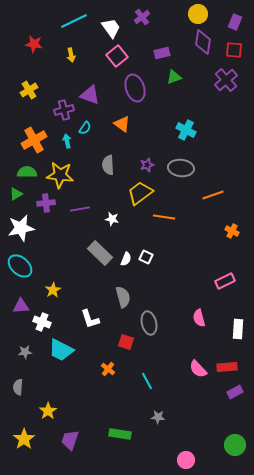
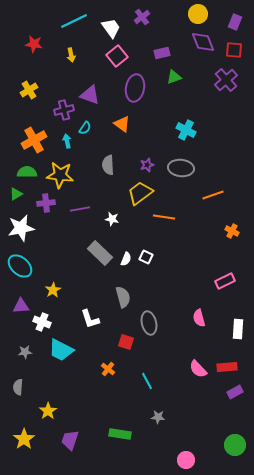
purple diamond at (203, 42): rotated 30 degrees counterclockwise
purple ellipse at (135, 88): rotated 28 degrees clockwise
